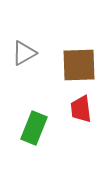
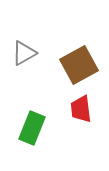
brown square: rotated 27 degrees counterclockwise
green rectangle: moved 2 px left
